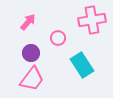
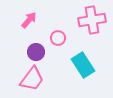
pink arrow: moved 1 px right, 2 px up
purple circle: moved 5 px right, 1 px up
cyan rectangle: moved 1 px right
